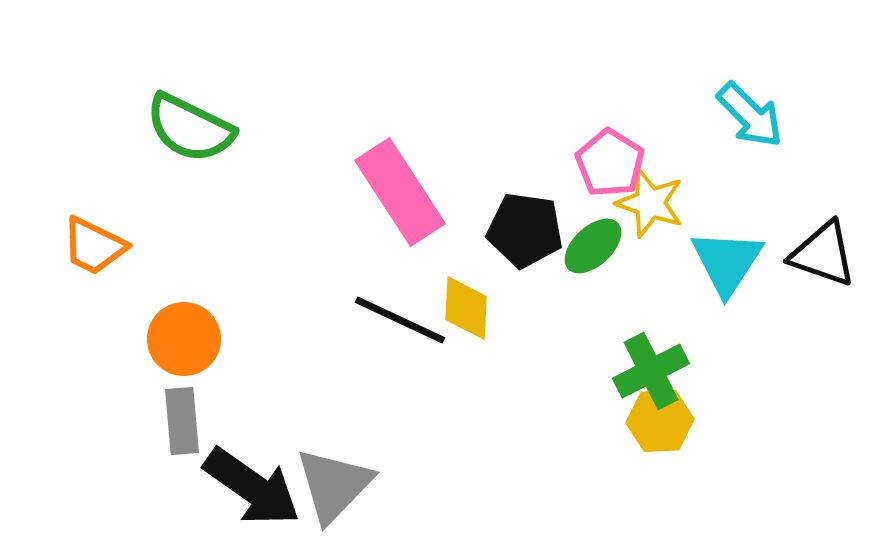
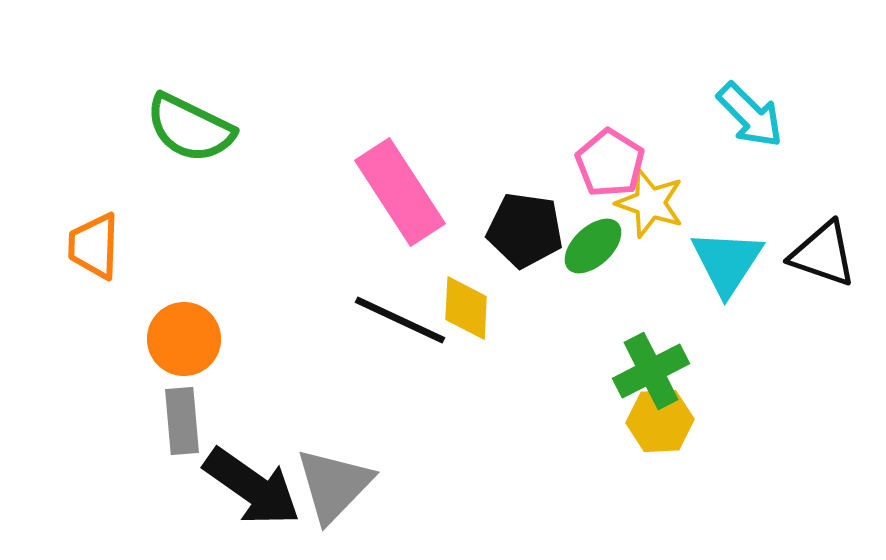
orange trapezoid: rotated 66 degrees clockwise
